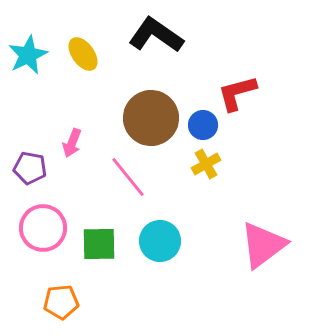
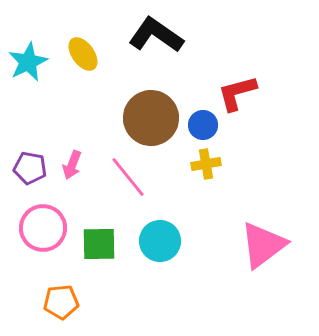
cyan star: moved 7 px down
pink arrow: moved 22 px down
yellow cross: rotated 20 degrees clockwise
